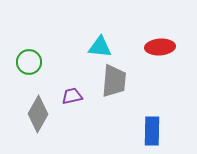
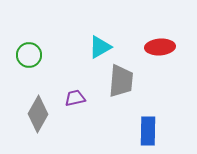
cyan triangle: rotated 35 degrees counterclockwise
green circle: moved 7 px up
gray trapezoid: moved 7 px right
purple trapezoid: moved 3 px right, 2 px down
blue rectangle: moved 4 px left
